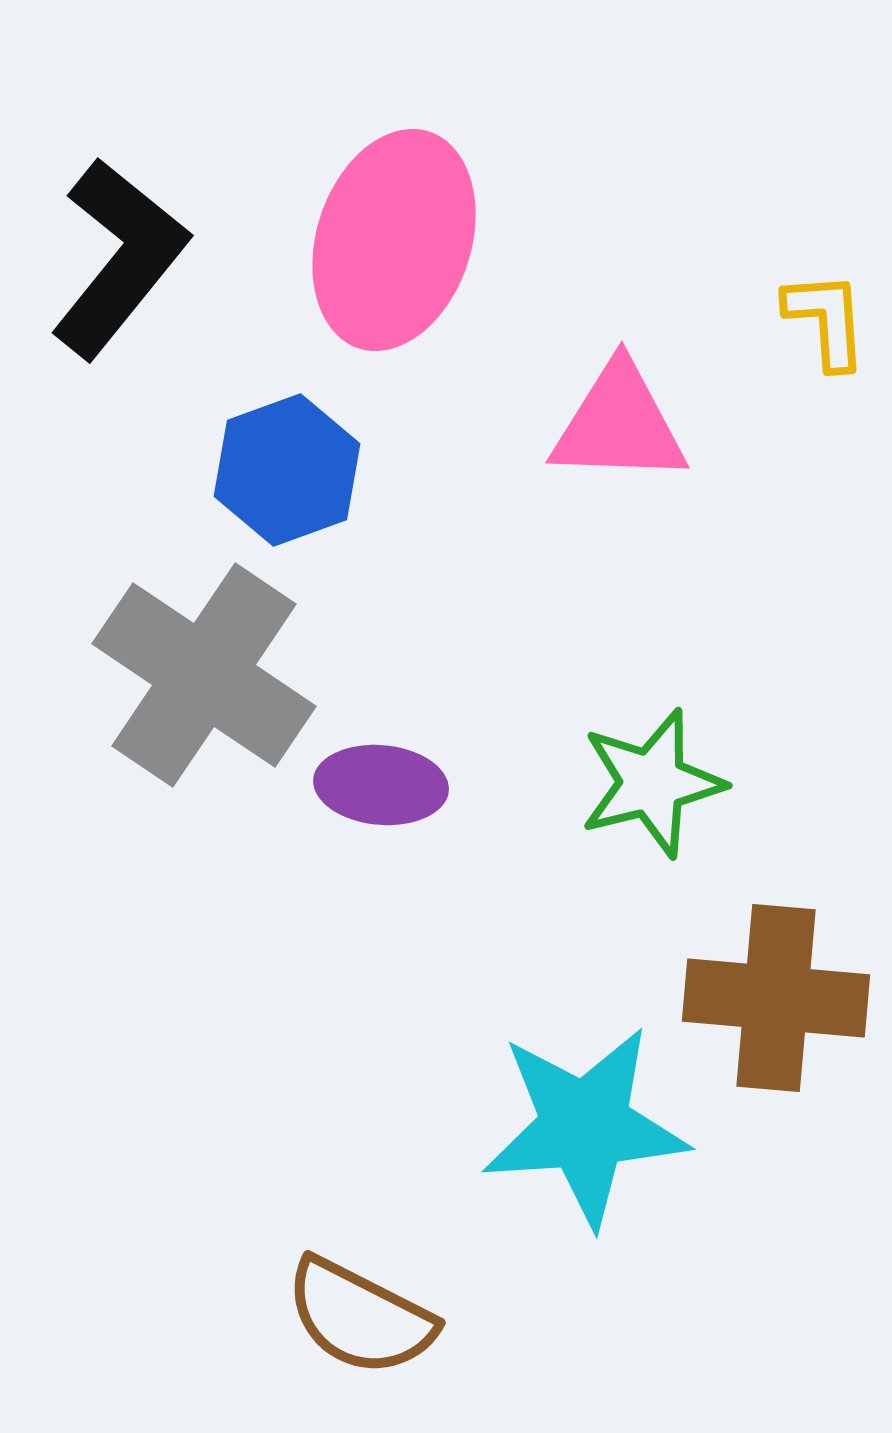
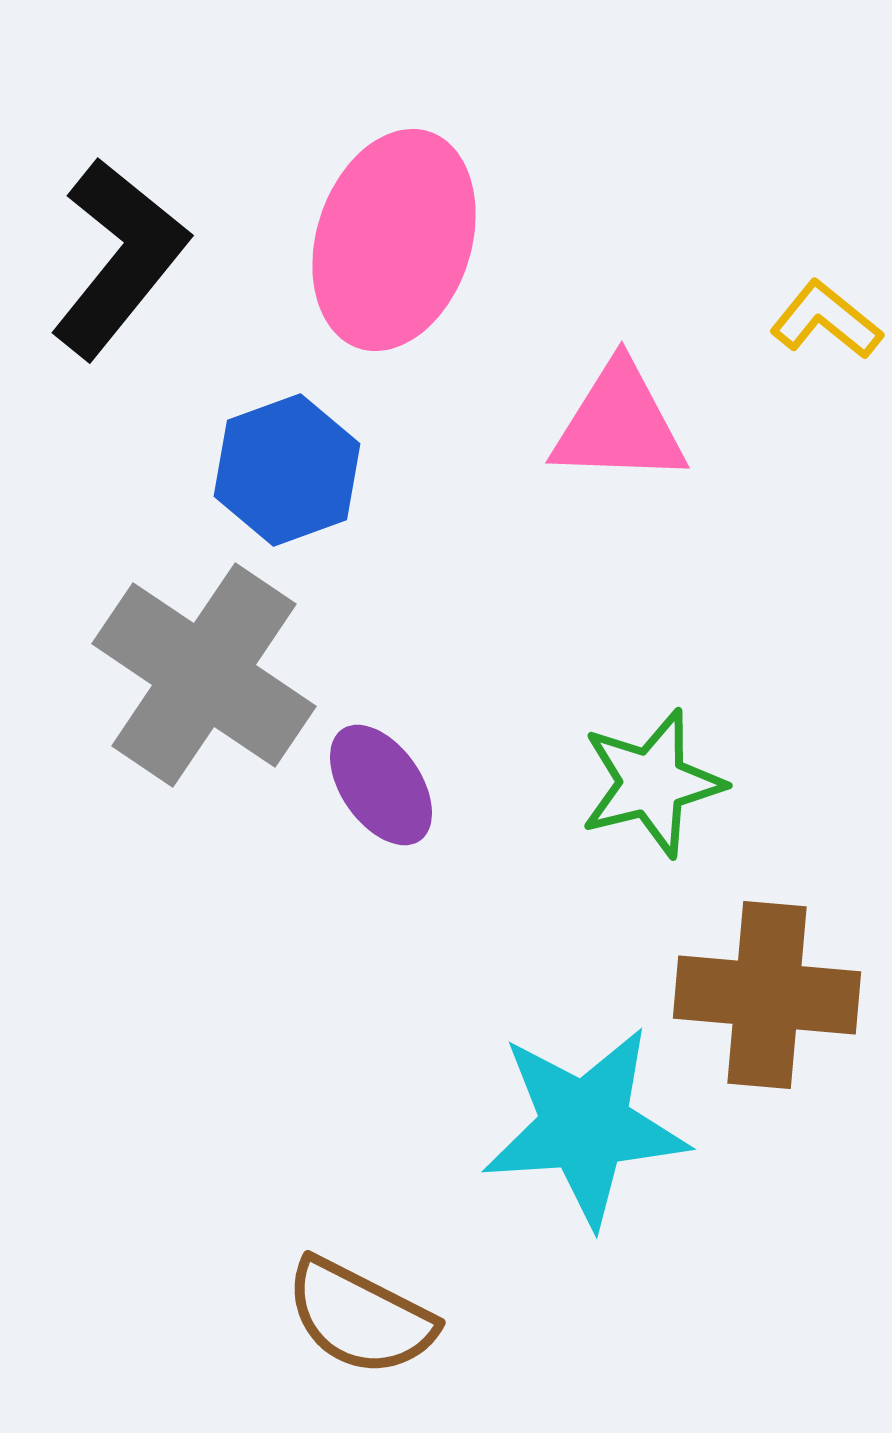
yellow L-shape: rotated 47 degrees counterclockwise
purple ellipse: rotated 50 degrees clockwise
brown cross: moved 9 px left, 3 px up
